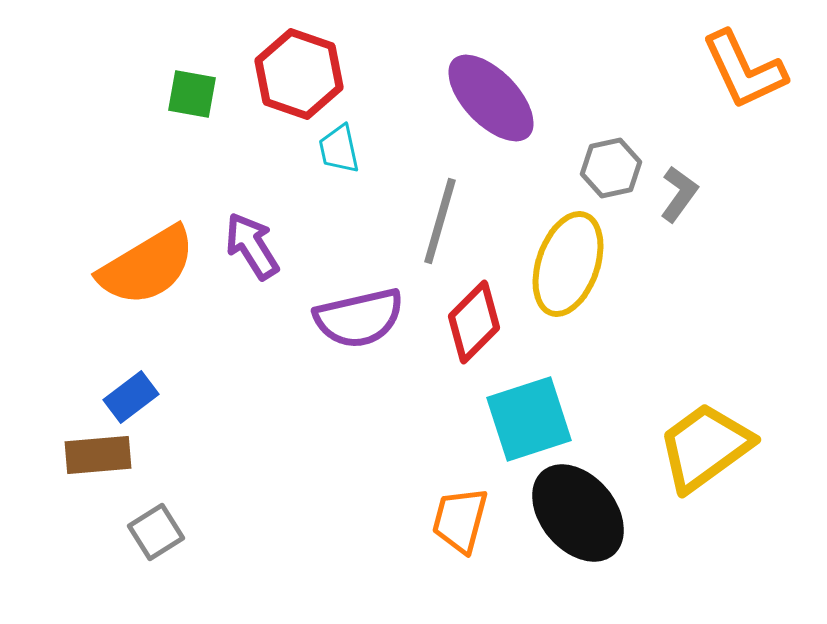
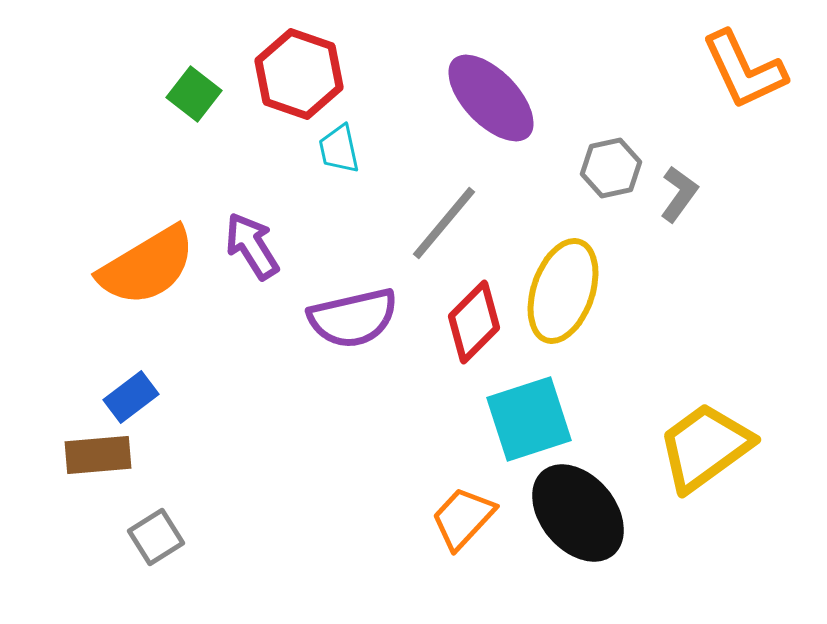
green square: moved 2 px right; rotated 28 degrees clockwise
gray line: moved 4 px right, 2 px down; rotated 24 degrees clockwise
yellow ellipse: moved 5 px left, 27 px down
purple semicircle: moved 6 px left
orange trapezoid: moved 3 px right, 2 px up; rotated 28 degrees clockwise
gray square: moved 5 px down
